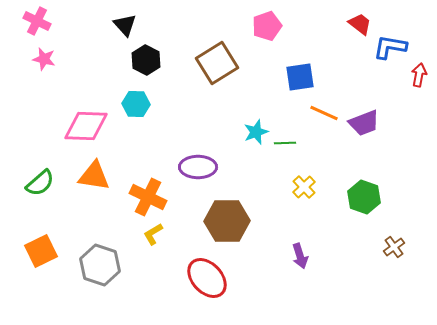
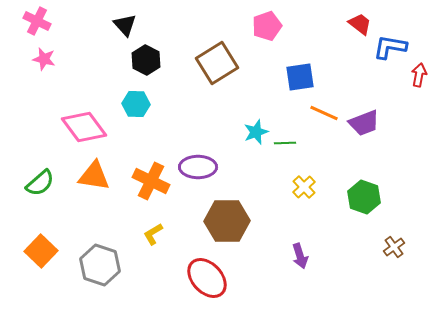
pink diamond: moved 2 px left, 1 px down; rotated 51 degrees clockwise
orange cross: moved 3 px right, 16 px up
orange square: rotated 20 degrees counterclockwise
